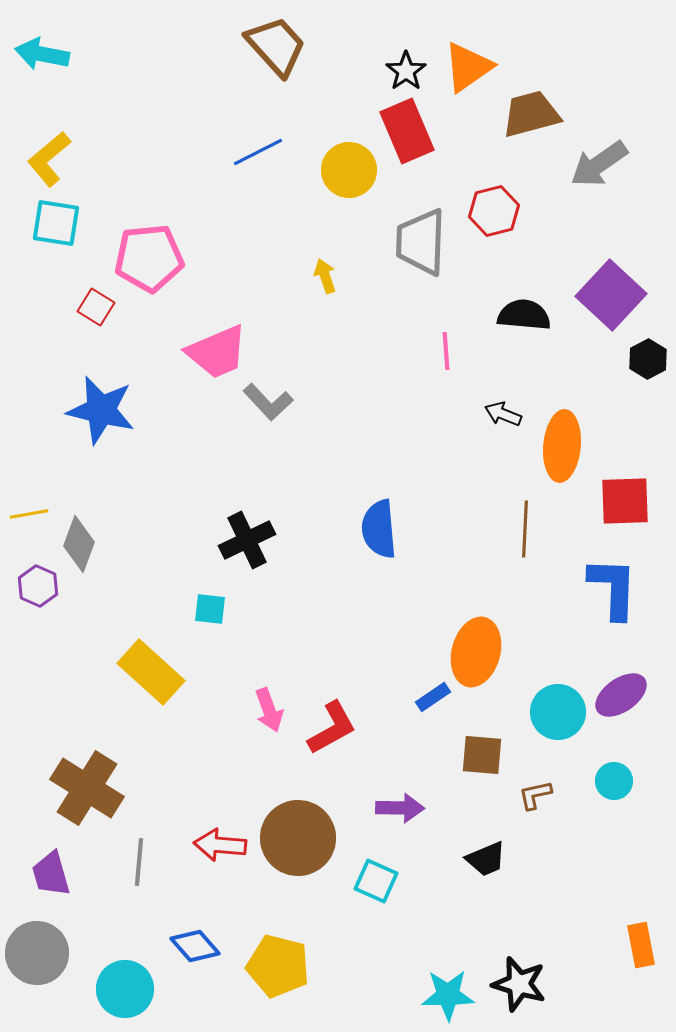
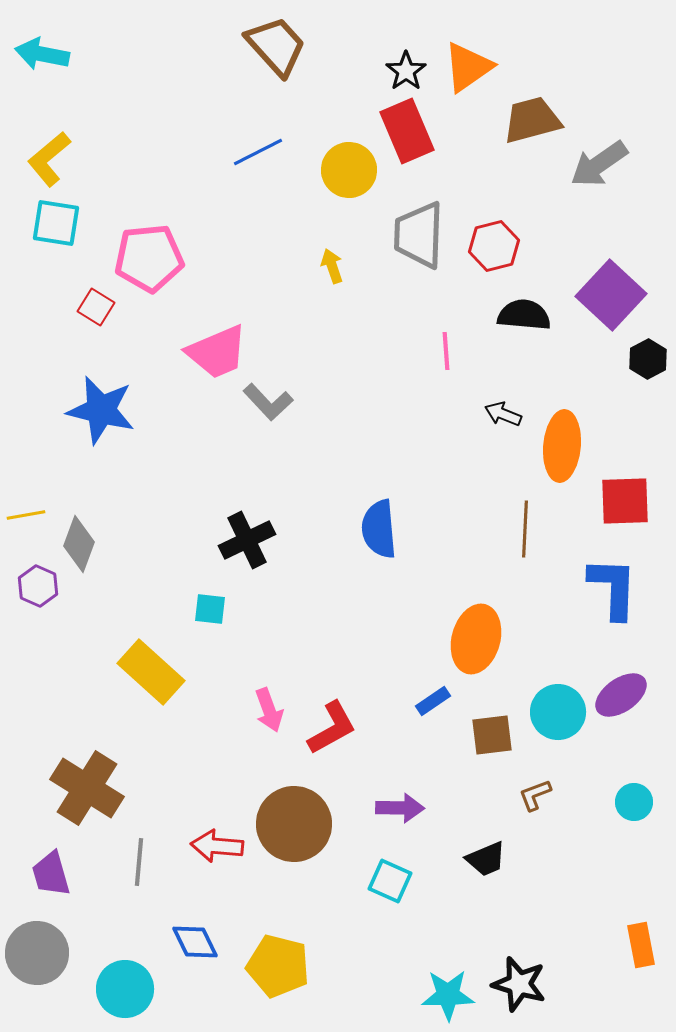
brown trapezoid at (531, 114): moved 1 px right, 6 px down
red hexagon at (494, 211): moved 35 px down
gray trapezoid at (421, 242): moved 2 px left, 7 px up
yellow arrow at (325, 276): moved 7 px right, 10 px up
yellow line at (29, 514): moved 3 px left, 1 px down
orange ellipse at (476, 652): moved 13 px up
blue rectangle at (433, 697): moved 4 px down
brown square at (482, 755): moved 10 px right, 20 px up; rotated 12 degrees counterclockwise
cyan circle at (614, 781): moved 20 px right, 21 px down
brown L-shape at (535, 795): rotated 9 degrees counterclockwise
brown circle at (298, 838): moved 4 px left, 14 px up
red arrow at (220, 845): moved 3 px left, 1 px down
cyan square at (376, 881): moved 14 px right
blue diamond at (195, 946): moved 4 px up; rotated 15 degrees clockwise
